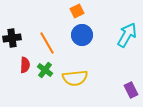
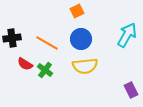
blue circle: moved 1 px left, 4 px down
orange line: rotated 30 degrees counterclockwise
red semicircle: moved 1 px up; rotated 119 degrees clockwise
yellow semicircle: moved 10 px right, 12 px up
